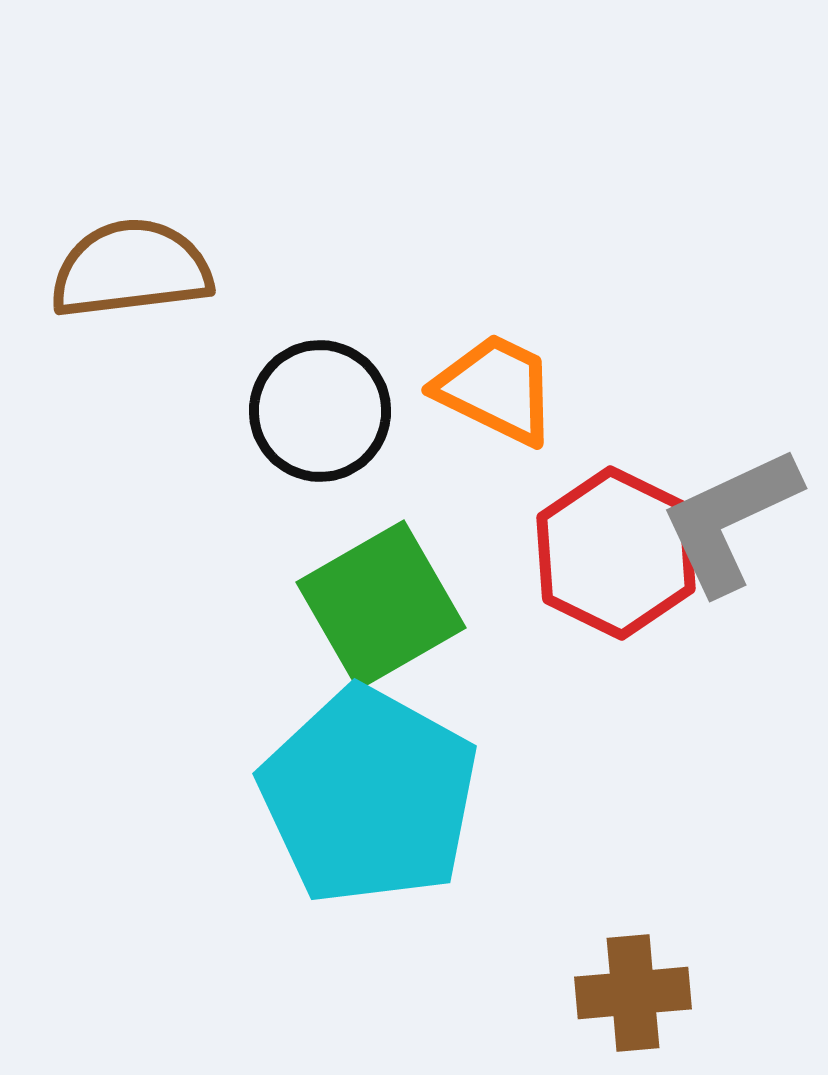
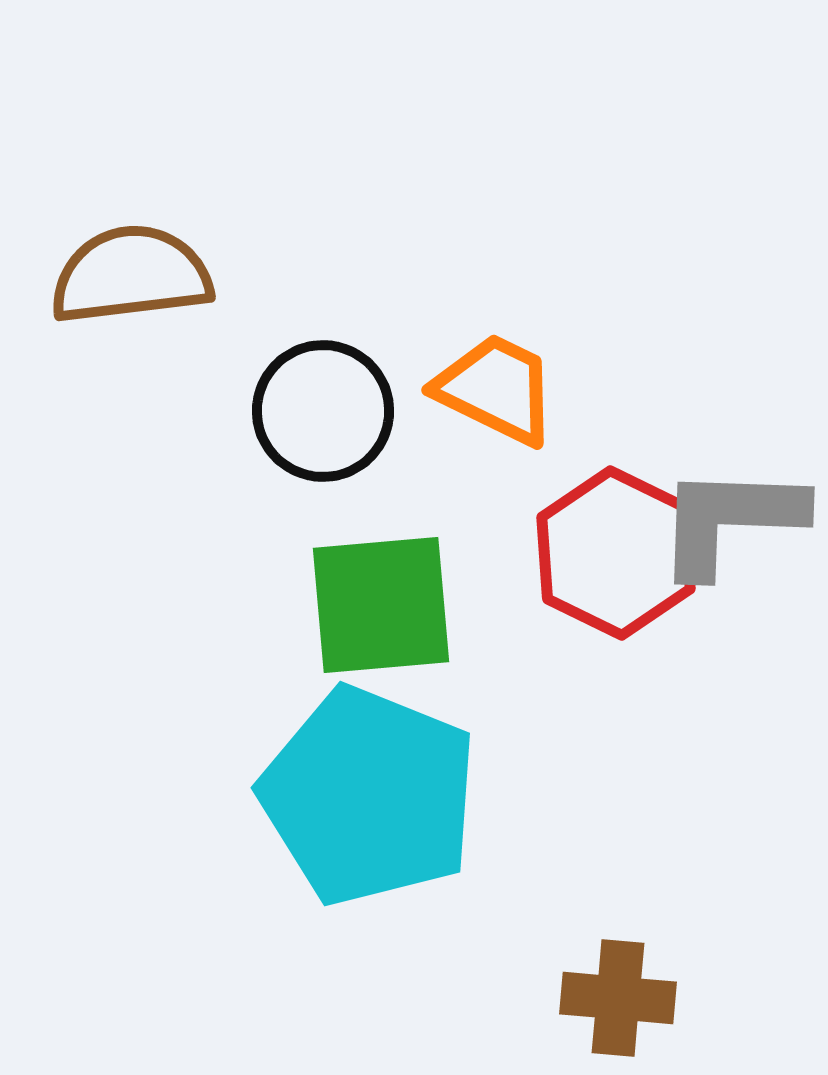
brown semicircle: moved 6 px down
black circle: moved 3 px right
gray L-shape: rotated 27 degrees clockwise
green square: rotated 25 degrees clockwise
cyan pentagon: rotated 7 degrees counterclockwise
brown cross: moved 15 px left, 5 px down; rotated 10 degrees clockwise
